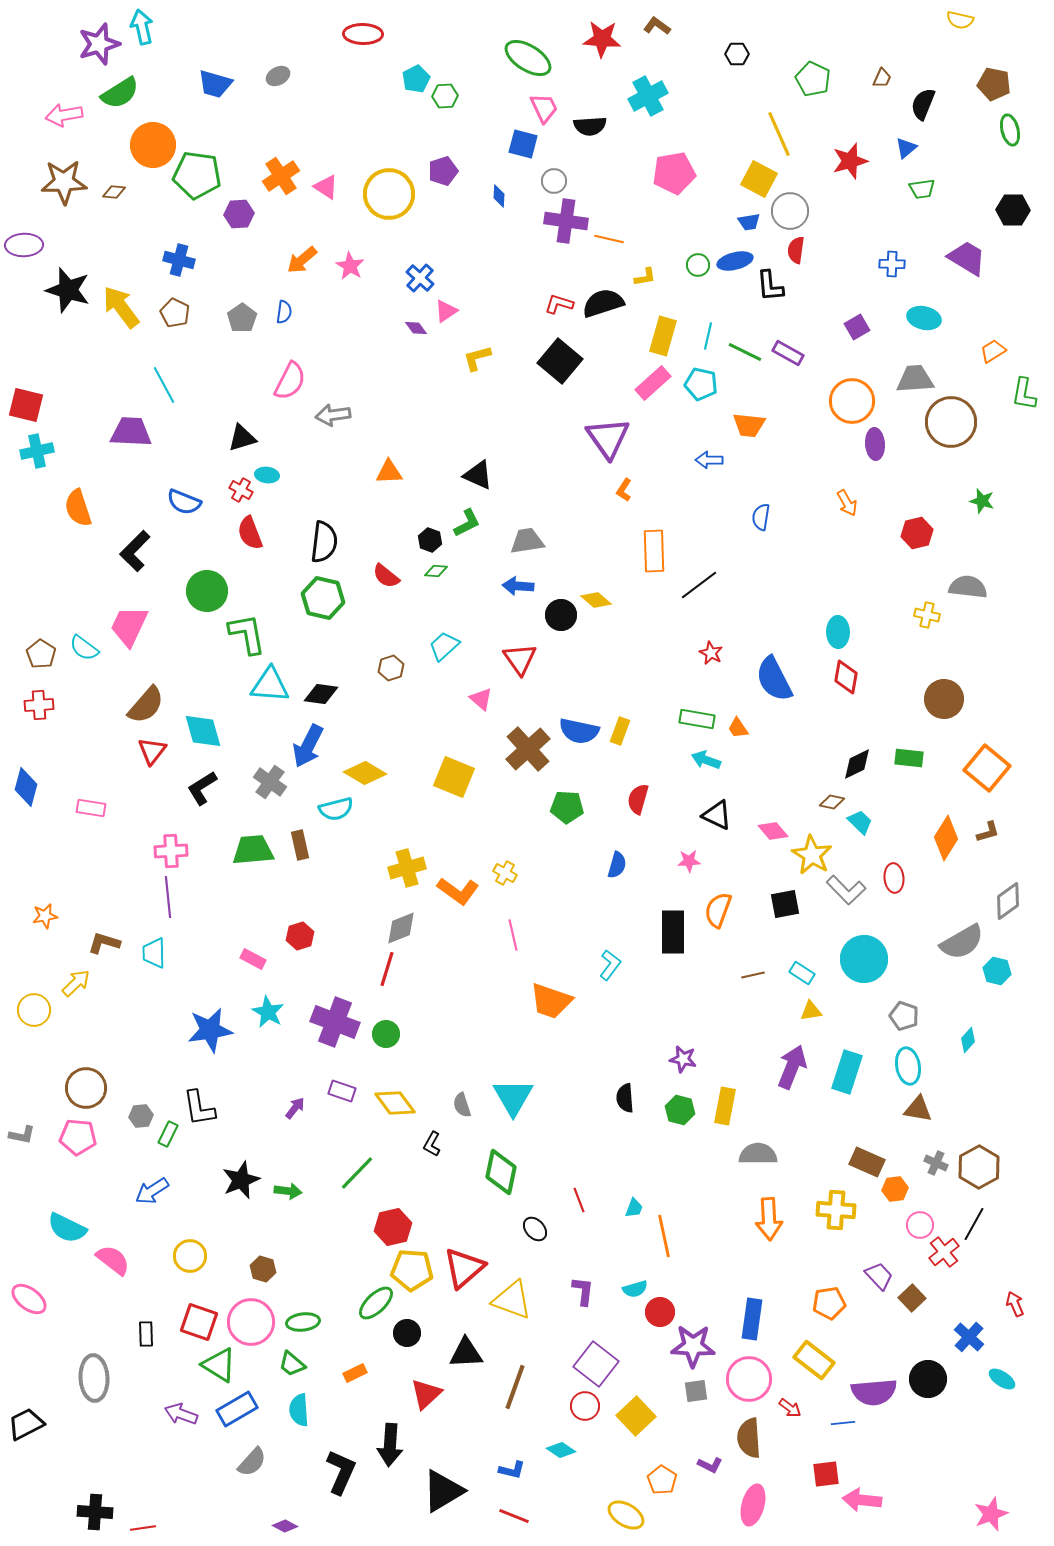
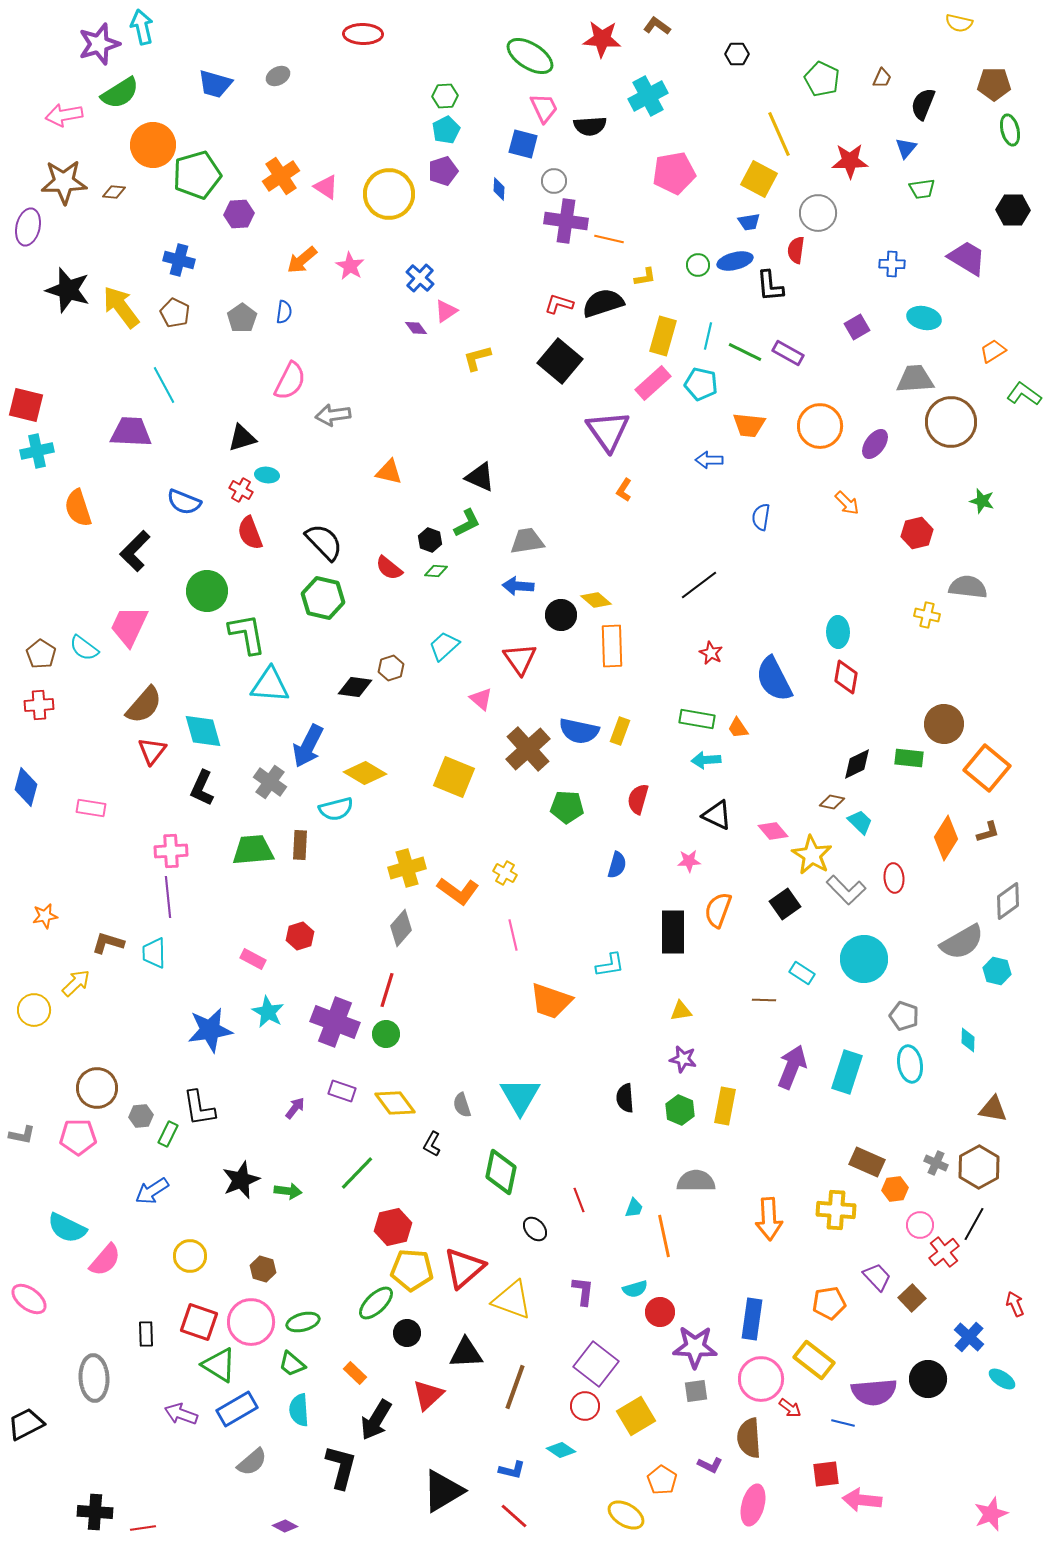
yellow semicircle at (960, 20): moved 1 px left, 3 px down
green ellipse at (528, 58): moved 2 px right, 2 px up
cyan pentagon at (416, 79): moved 30 px right, 51 px down
green pentagon at (813, 79): moved 9 px right
brown pentagon at (994, 84): rotated 12 degrees counterclockwise
blue triangle at (906, 148): rotated 10 degrees counterclockwise
red star at (850, 161): rotated 15 degrees clockwise
green pentagon at (197, 175): rotated 24 degrees counterclockwise
blue diamond at (499, 196): moved 7 px up
gray circle at (790, 211): moved 28 px right, 2 px down
purple ellipse at (24, 245): moved 4 px right, 18 px up; rotated 75 degrees counterclockwise
green L-shape at (1024, 394): rotated 116 degrees clockwise
orange circle at (852, 401): moved 32 px left, 25 px down
purple triangle at (608, 438): moved 7 px up
purple ellipse at (875, 444): rotated 40 degrees clockwise
orange triangle at (389, 472): rotated 16 degrees clockwise
black triangle at (478, 475): moved 2 px right, 2 px down
orange arrow at (847, 503): rotated 16 degrees counterclockwise
black semicircle at (324, 542): rotated 51 degrees counterclockwise
orange rectangle at (654, 551): moved 42 px left, 95 px down
red semicircle at (386, 576): moved 3 px right, 8 px up
black diamond at (321, 694): moved 34 px right, 7 px up
brown circle at (944, 699): moved 25 px down
brown semicircle at (146, 705): moved 2 px left
cyan arrow at (706, 760): rotated 24 degrees counterclockwise
black L-shape at (202, 788): rotated 33 degrees counterclockwise
brown rectangle at (300, 845): rotated 16 degrees clockwise
black square at (785, 904): rotated 24 degrees counterclockwise
gray diamond at (401, 928): rotated 27 degrees counterclockwise
brown L-shape at (104, 943): moved 4 px right
cyan L-shape at (610, 965): rotated 44 degrees clockwise
red line at (387, 969): moved 21 px down
brown line at (753, 975): moved 11 px right, 25 px down; rotated 15 degrees clockwise
yellow triangle at (811, 1011): moved 130 px left
cyan diamond at (968, 1040): rotated 40 degrees counterclockwise
cyan ellipse at (908, 1066): moved 2 px right, 2 px up
brown circle at (86, 1088): moved 11 px right
cyan triangle at (513, 1097): moved 7 px right, 1 px up
brown triangle at (918, 1109): moved 75 px right
green hexagon at (680, 1110): rotated 8 degrees clockwise
pink pentagon at (78, 1137): rotated 6 degrees counterclockwise
gray semicircle at (758, 1154): moved 62 px left, 27 px down
pink semicircle at (113, 1260): moved 8 px left; rotated 93 degrees clockwise
purple trapezoid at (879, 1276): moved 2 px left, 1 px down
green ellipse at (303, 1322): rotated 8 degrees counterclockwise
purple star at (693, 1346): moved 2 px right, 1 px down
orange rectangle at (355, 1373): rotated 70 degrees clockwise
pink circle at (749, 1379): moved 12 px right
red triangle at (426, 1394): moved 2 px right, 1 px down
yellow square at (636, 1416): rotated 12 degrees clockwise
blue line at (843, 1423): rotated 20 degrees clockwise
black arrow at (390, 1445): moved 14 px left, 25 px up; rotated 27 degrees clockwise
gray semicircle at (252, 1462): rotated 8 degrees clockwise
black L-shape at (341, 1472): moved 5 px up; rotated 9 degrees counterclockwise
red line at (514, 1516): rotated 20 degrees clockwise
